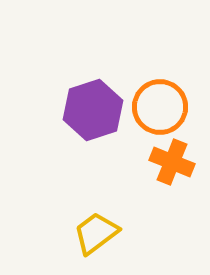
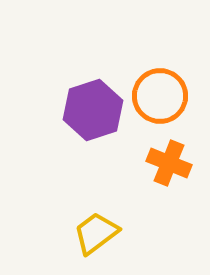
orange circle: moved 11 px up
orange cross: moved 3 px left, 1 px down
